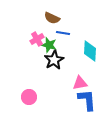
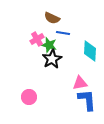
black star: moved 2 px left, 1 px up
